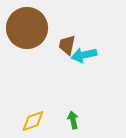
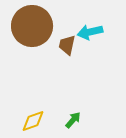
brown circle: moved 5 px right, 2 px up
cyan arrow: moved 6 px right, 23 px up
green arrow: rotated 54 degrees clockwise
